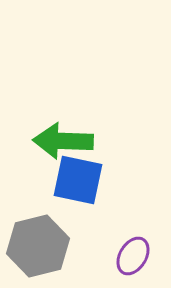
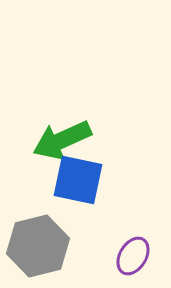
green arrow: moved 1 px left, 1 px up; rotated 26 degrees counterclockwise
